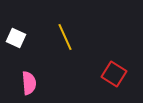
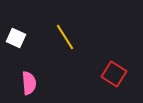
yellow line: rotated 8 degrees counterclockwise
